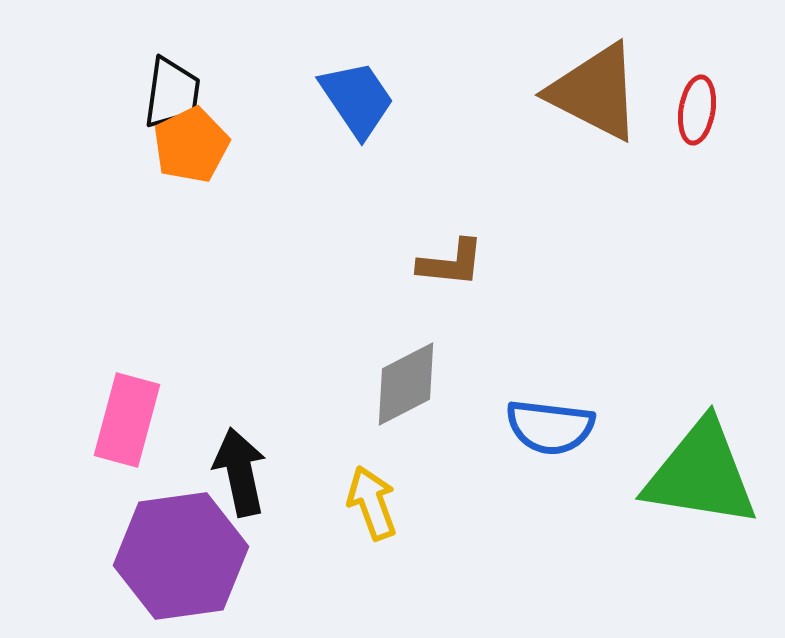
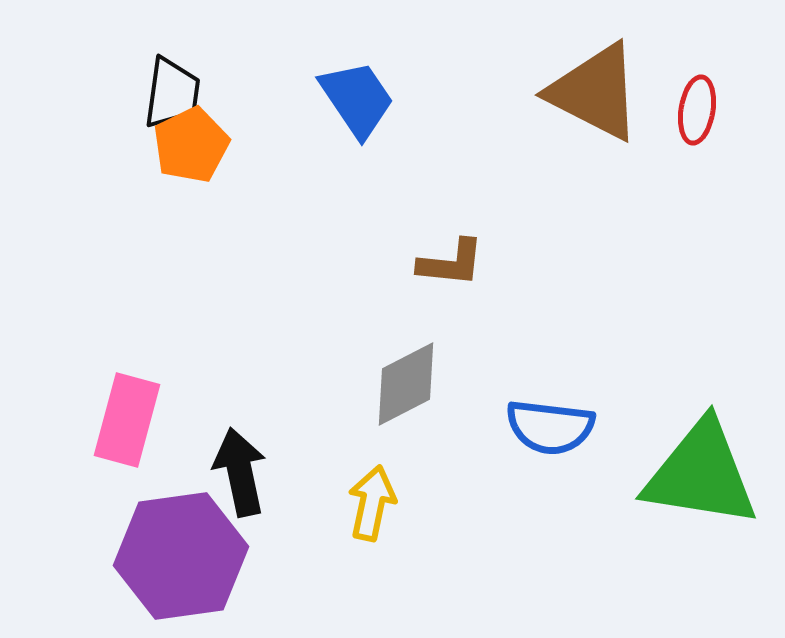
yellow arrow: rotated 32 degrees clockwise
